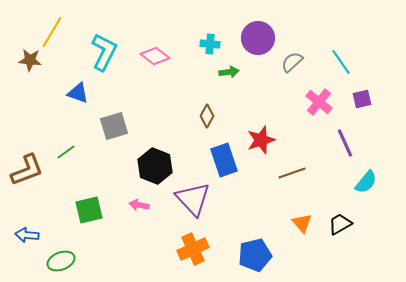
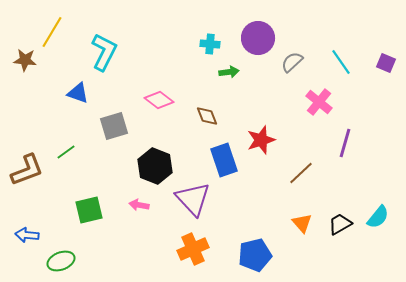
pink diamond: moved 4 px right, 44 px down
brown star: moved 5 px left
purple square: moved 24 px right, 36 px up; rotated 36 degrees clockwise
brown diamond: rotated 50 degrees counterclockwise
purple line: rotated 40 degrees clockwise
brown line: moved 9 px right; rotated 24 degrees counterclockwise
cyan semicircle: moved 12 px right, 35 px down
